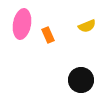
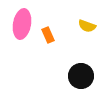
yellow semicircle: rotated 42 degrees clockwise
black circle: moved 4 px up
